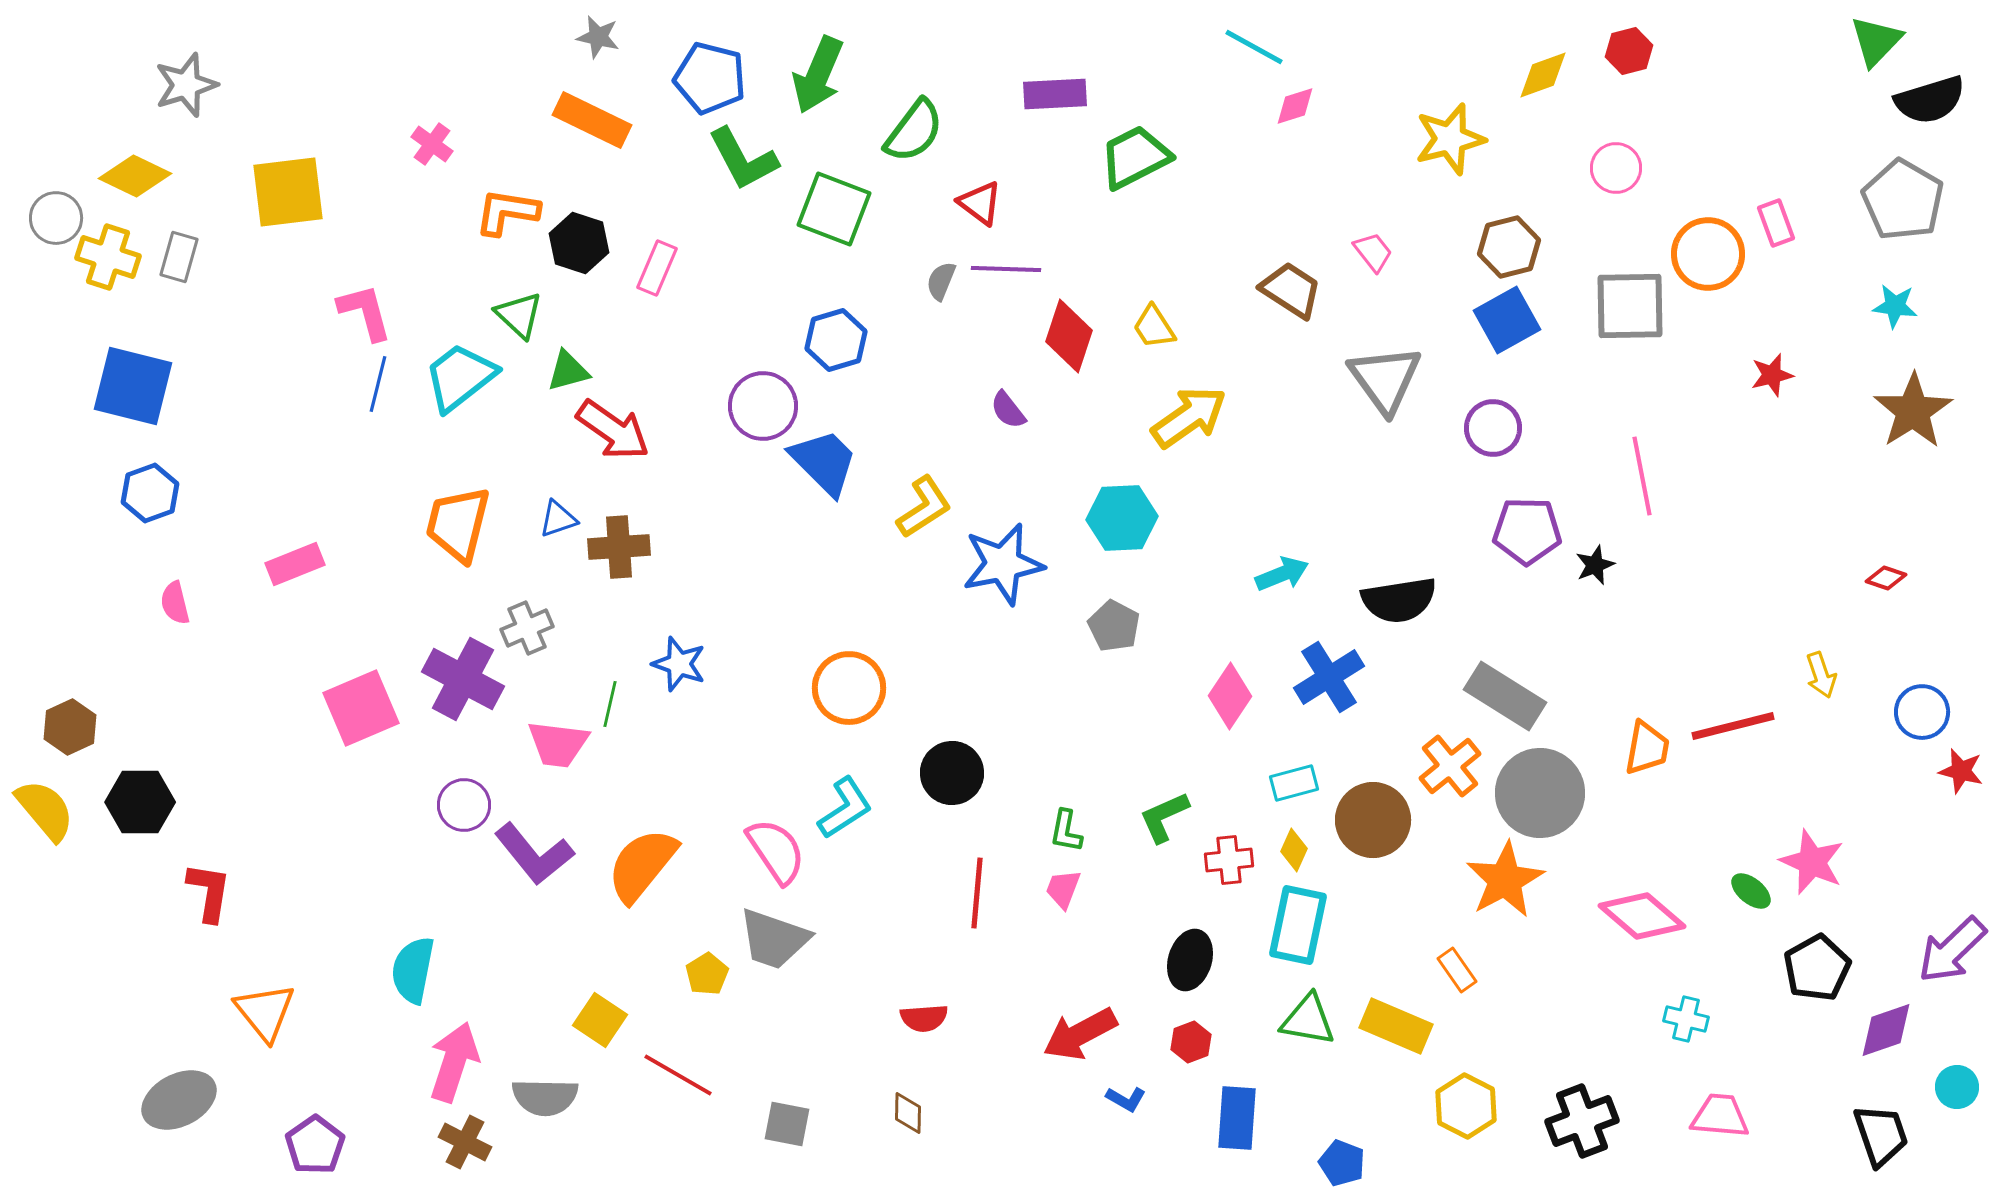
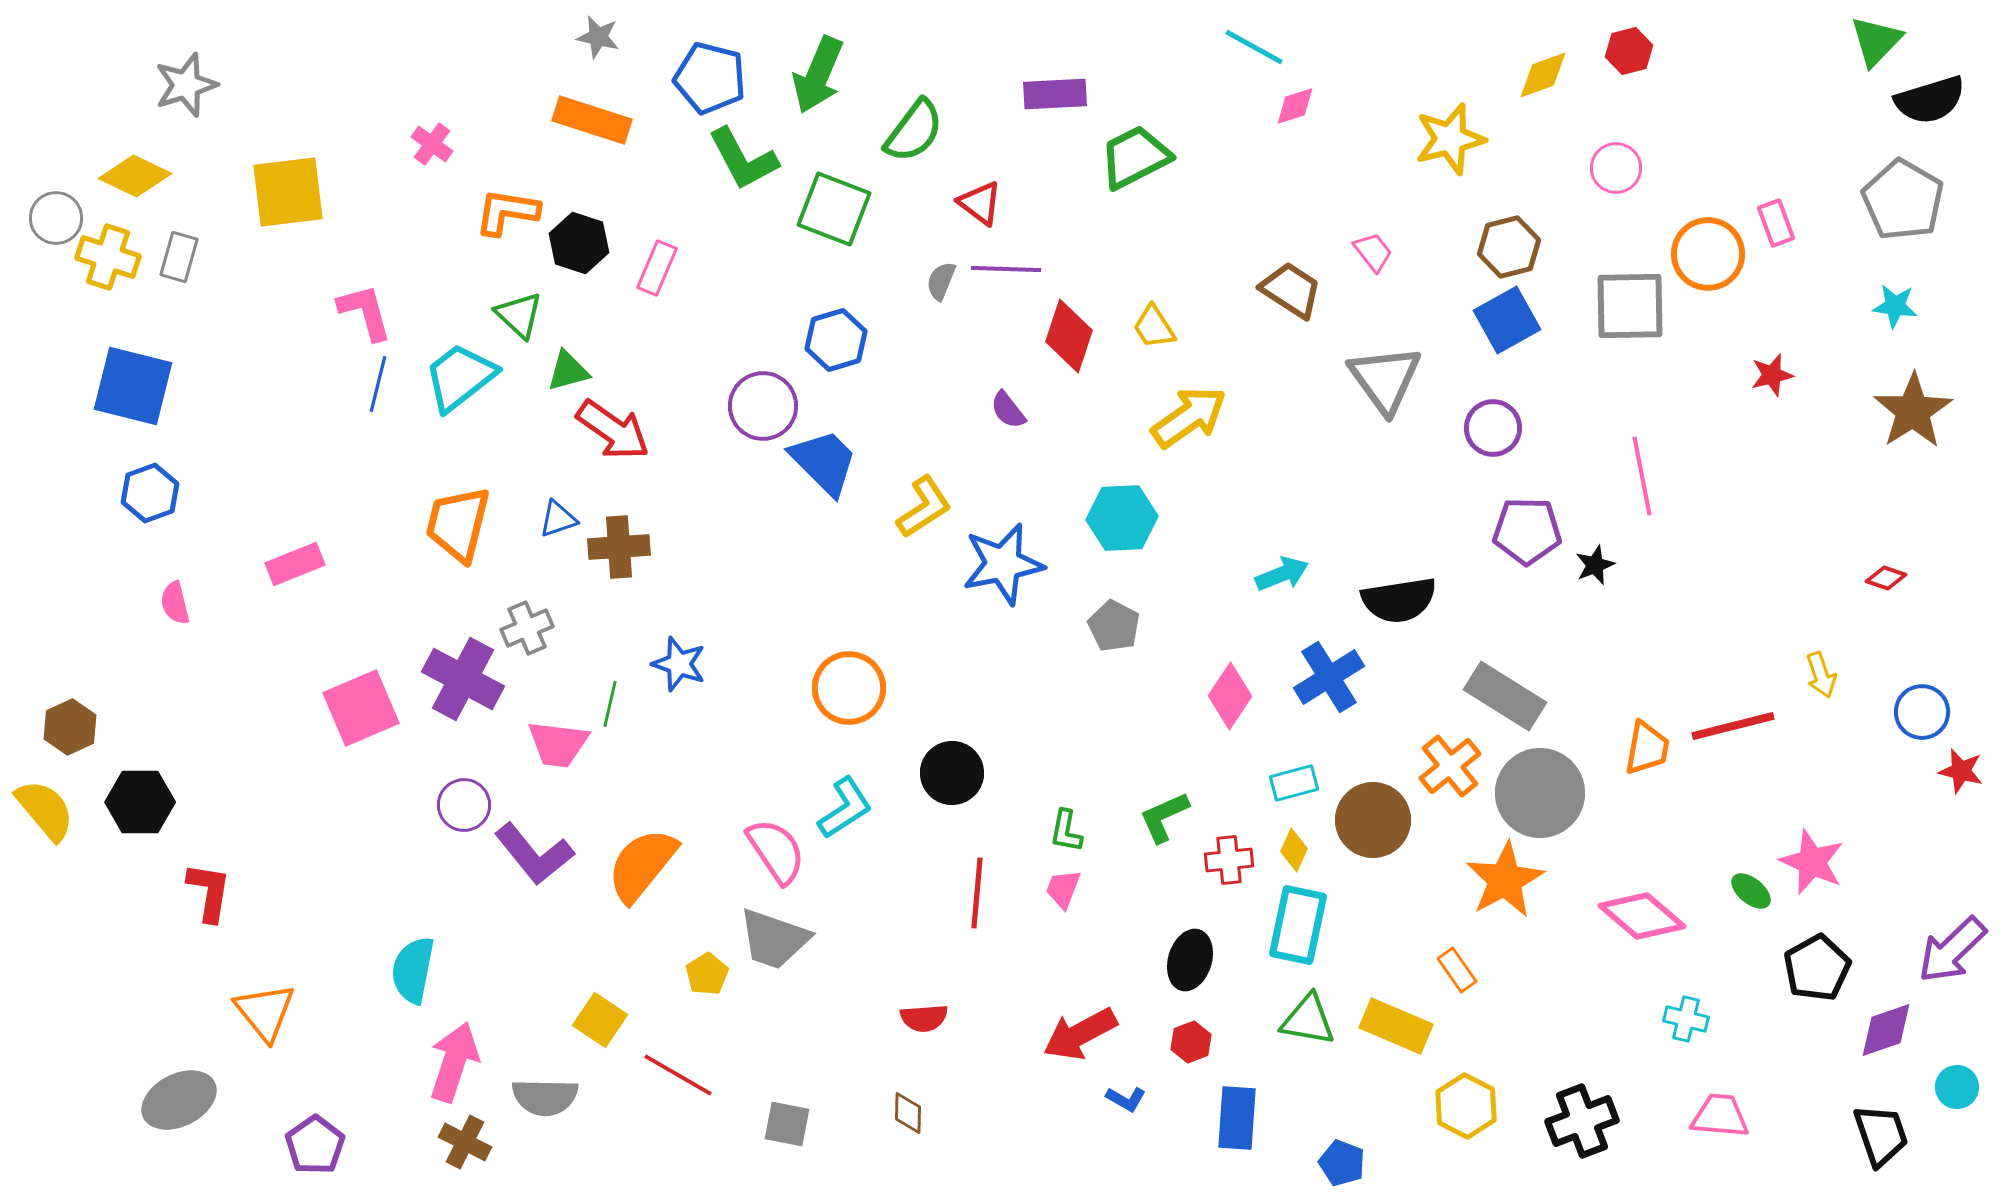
orange rectangle at (592, 120): rotated 8 degrees counterclockwise
